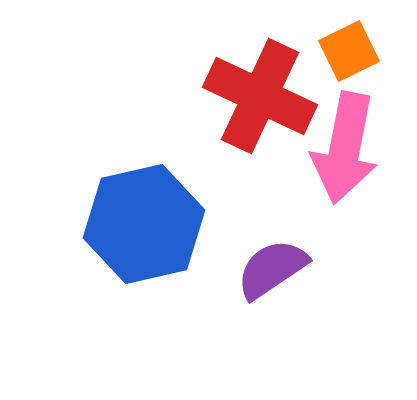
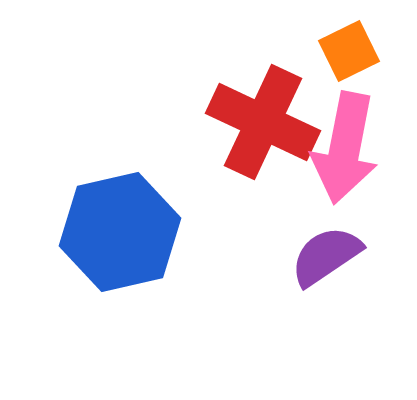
red cross: moved 3 px right, 26 px down
blue hexagon: moved 24 px left, 8 px down
purple semicircle: moved 54 px right, 13 px up
